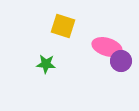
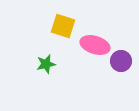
pink ellipse: moved 12 px left, 2 px up
green star: rotated 18 degrees counterclockwise
